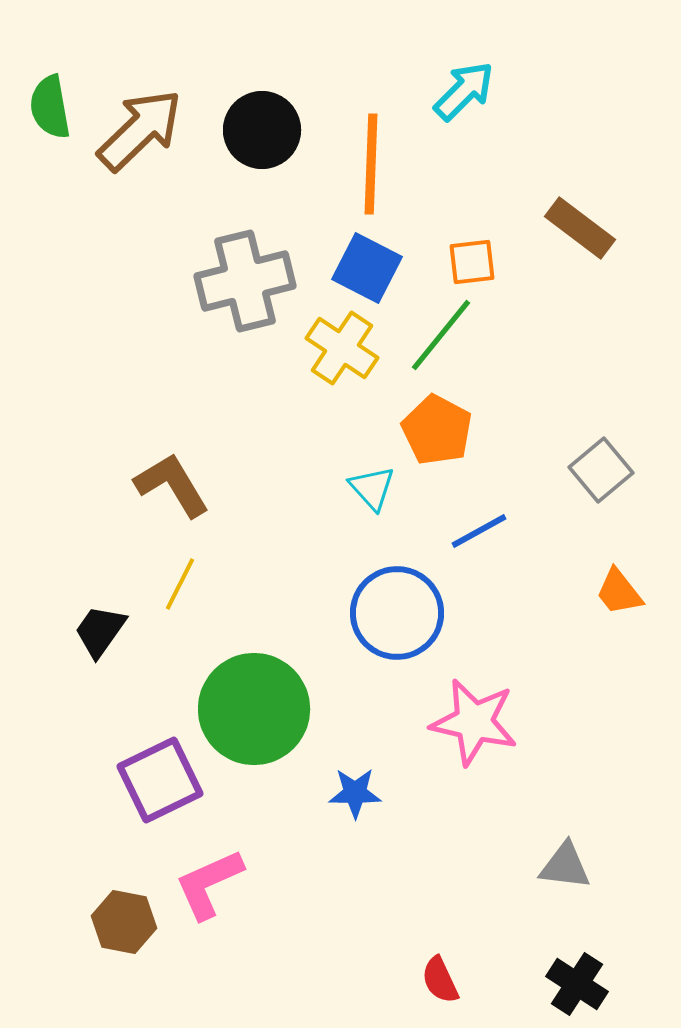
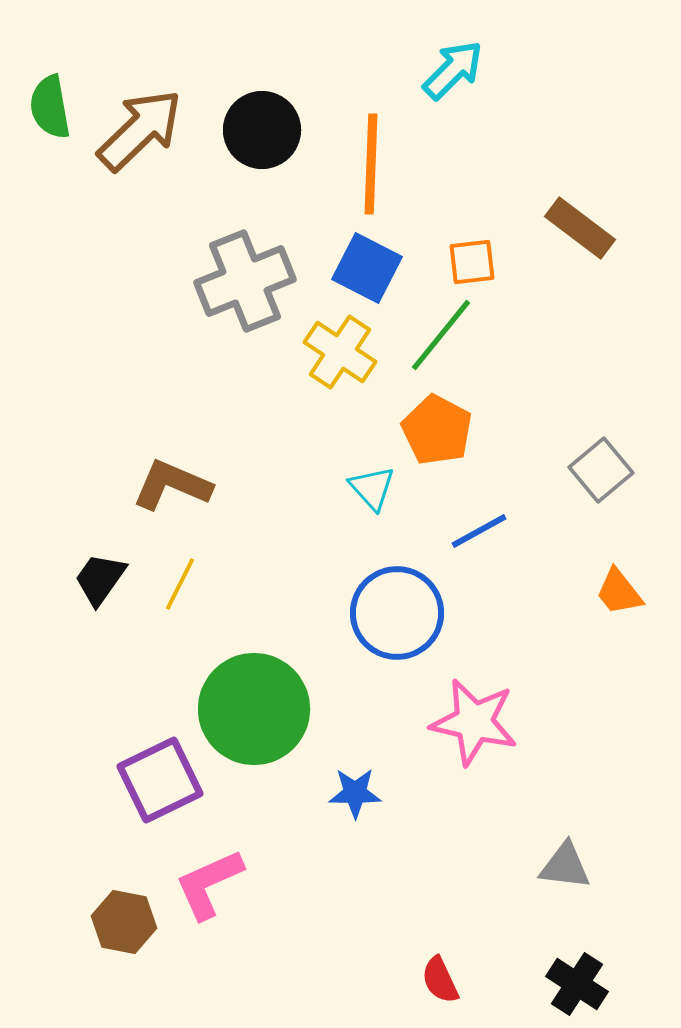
cyan arrow: moved 11 px left, 21 px up
gray cross: rotated 8 degrees counterclockwise
yellow cross: moved 2 px left, 4 px down
brown L-shape: rotated 36 degrees counterclockwise
black trapezoid: moved 52 px up
